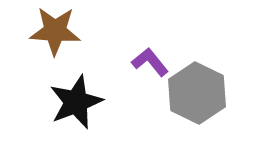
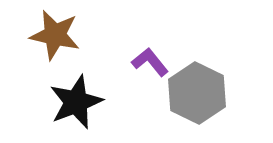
brown star: moved 4 px down; rotated 9 degrees clockwise
